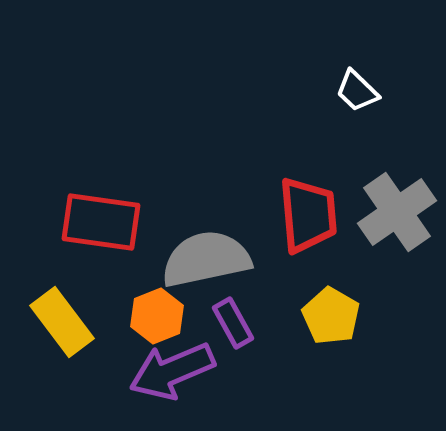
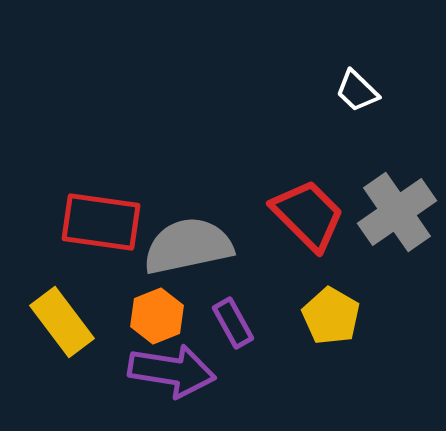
red trapezoid: rotated 40 degrees counterclockwise
gray semicircle: moved 18 px left, 13 px up
purple arrow: rotated 148 degrees counterclockwise
